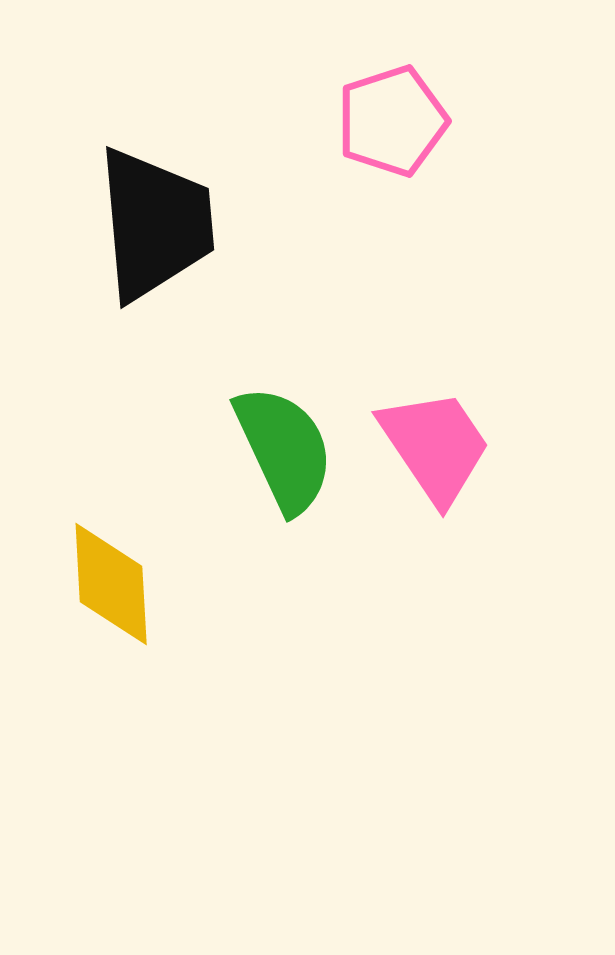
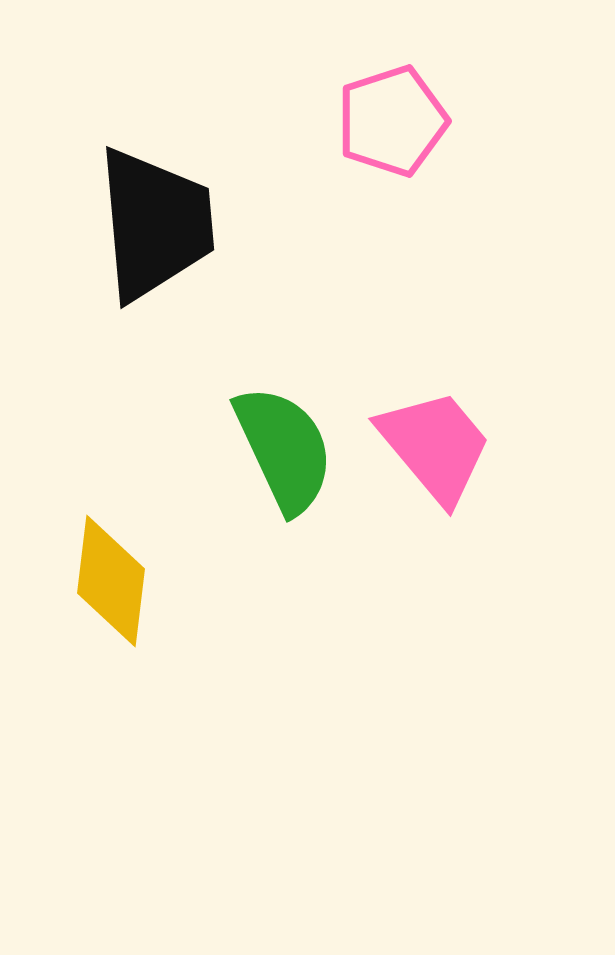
pink trapezoid: rotated 6 degrees counterclockwise
yellow diamond: moved 3 px up; rotated 10 degrees clockwise
